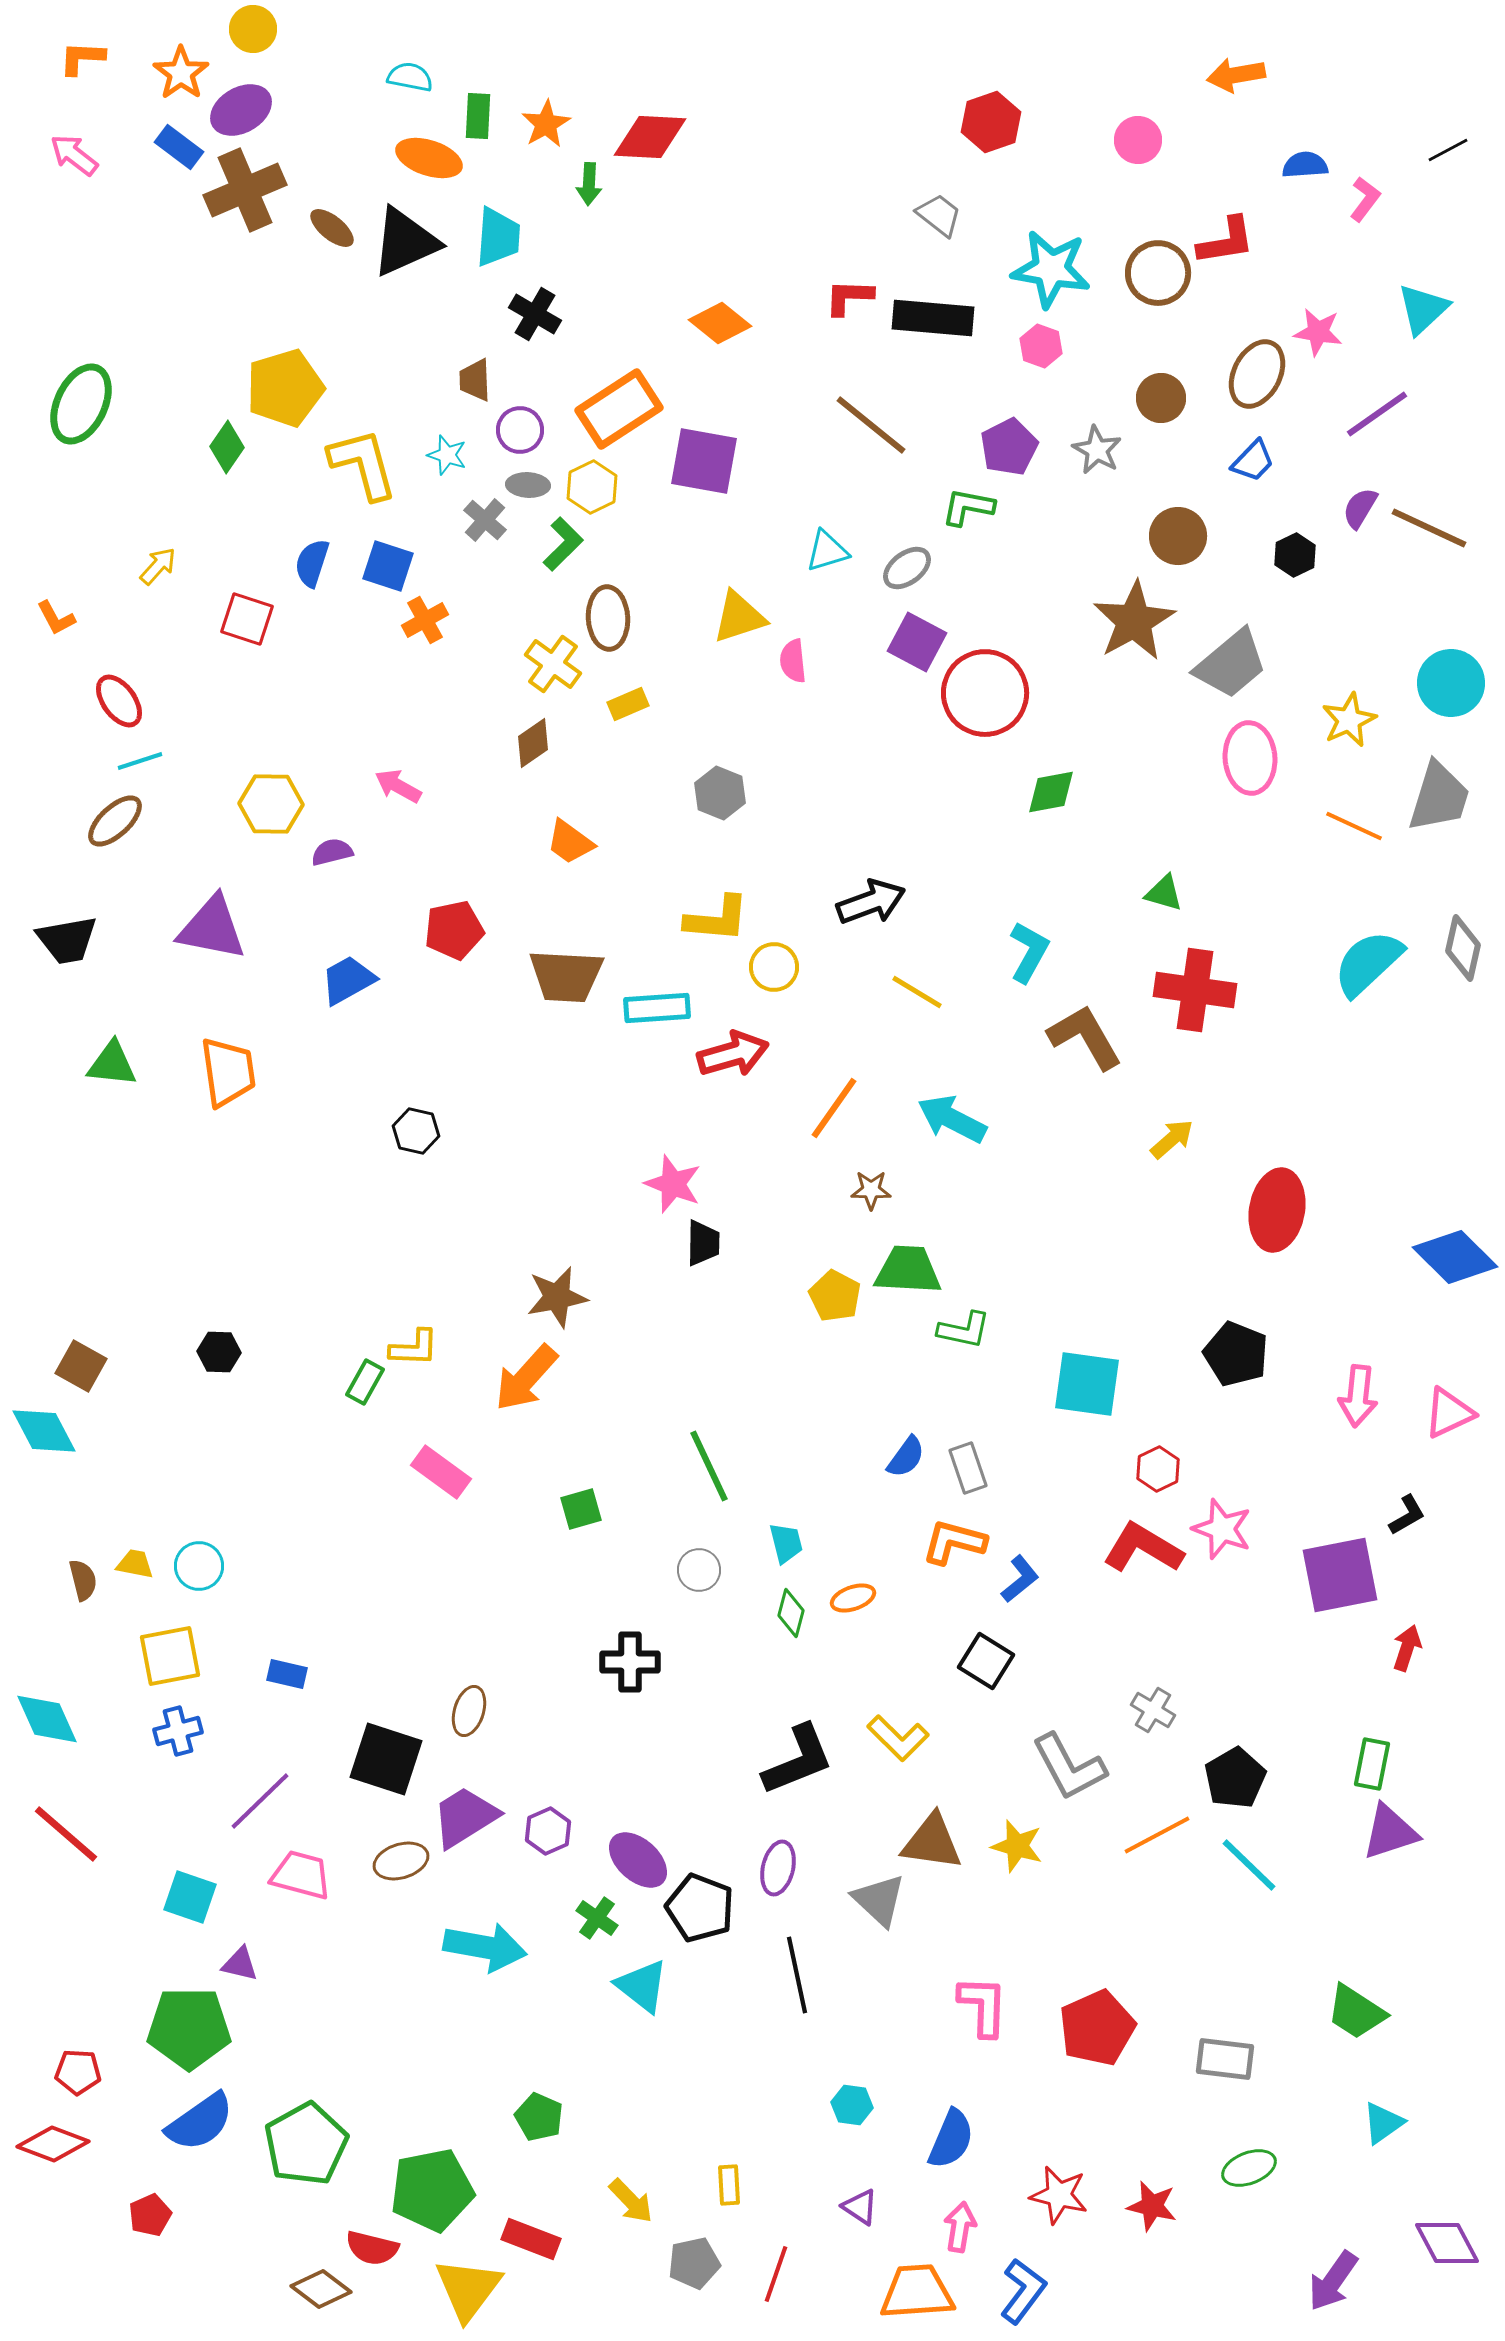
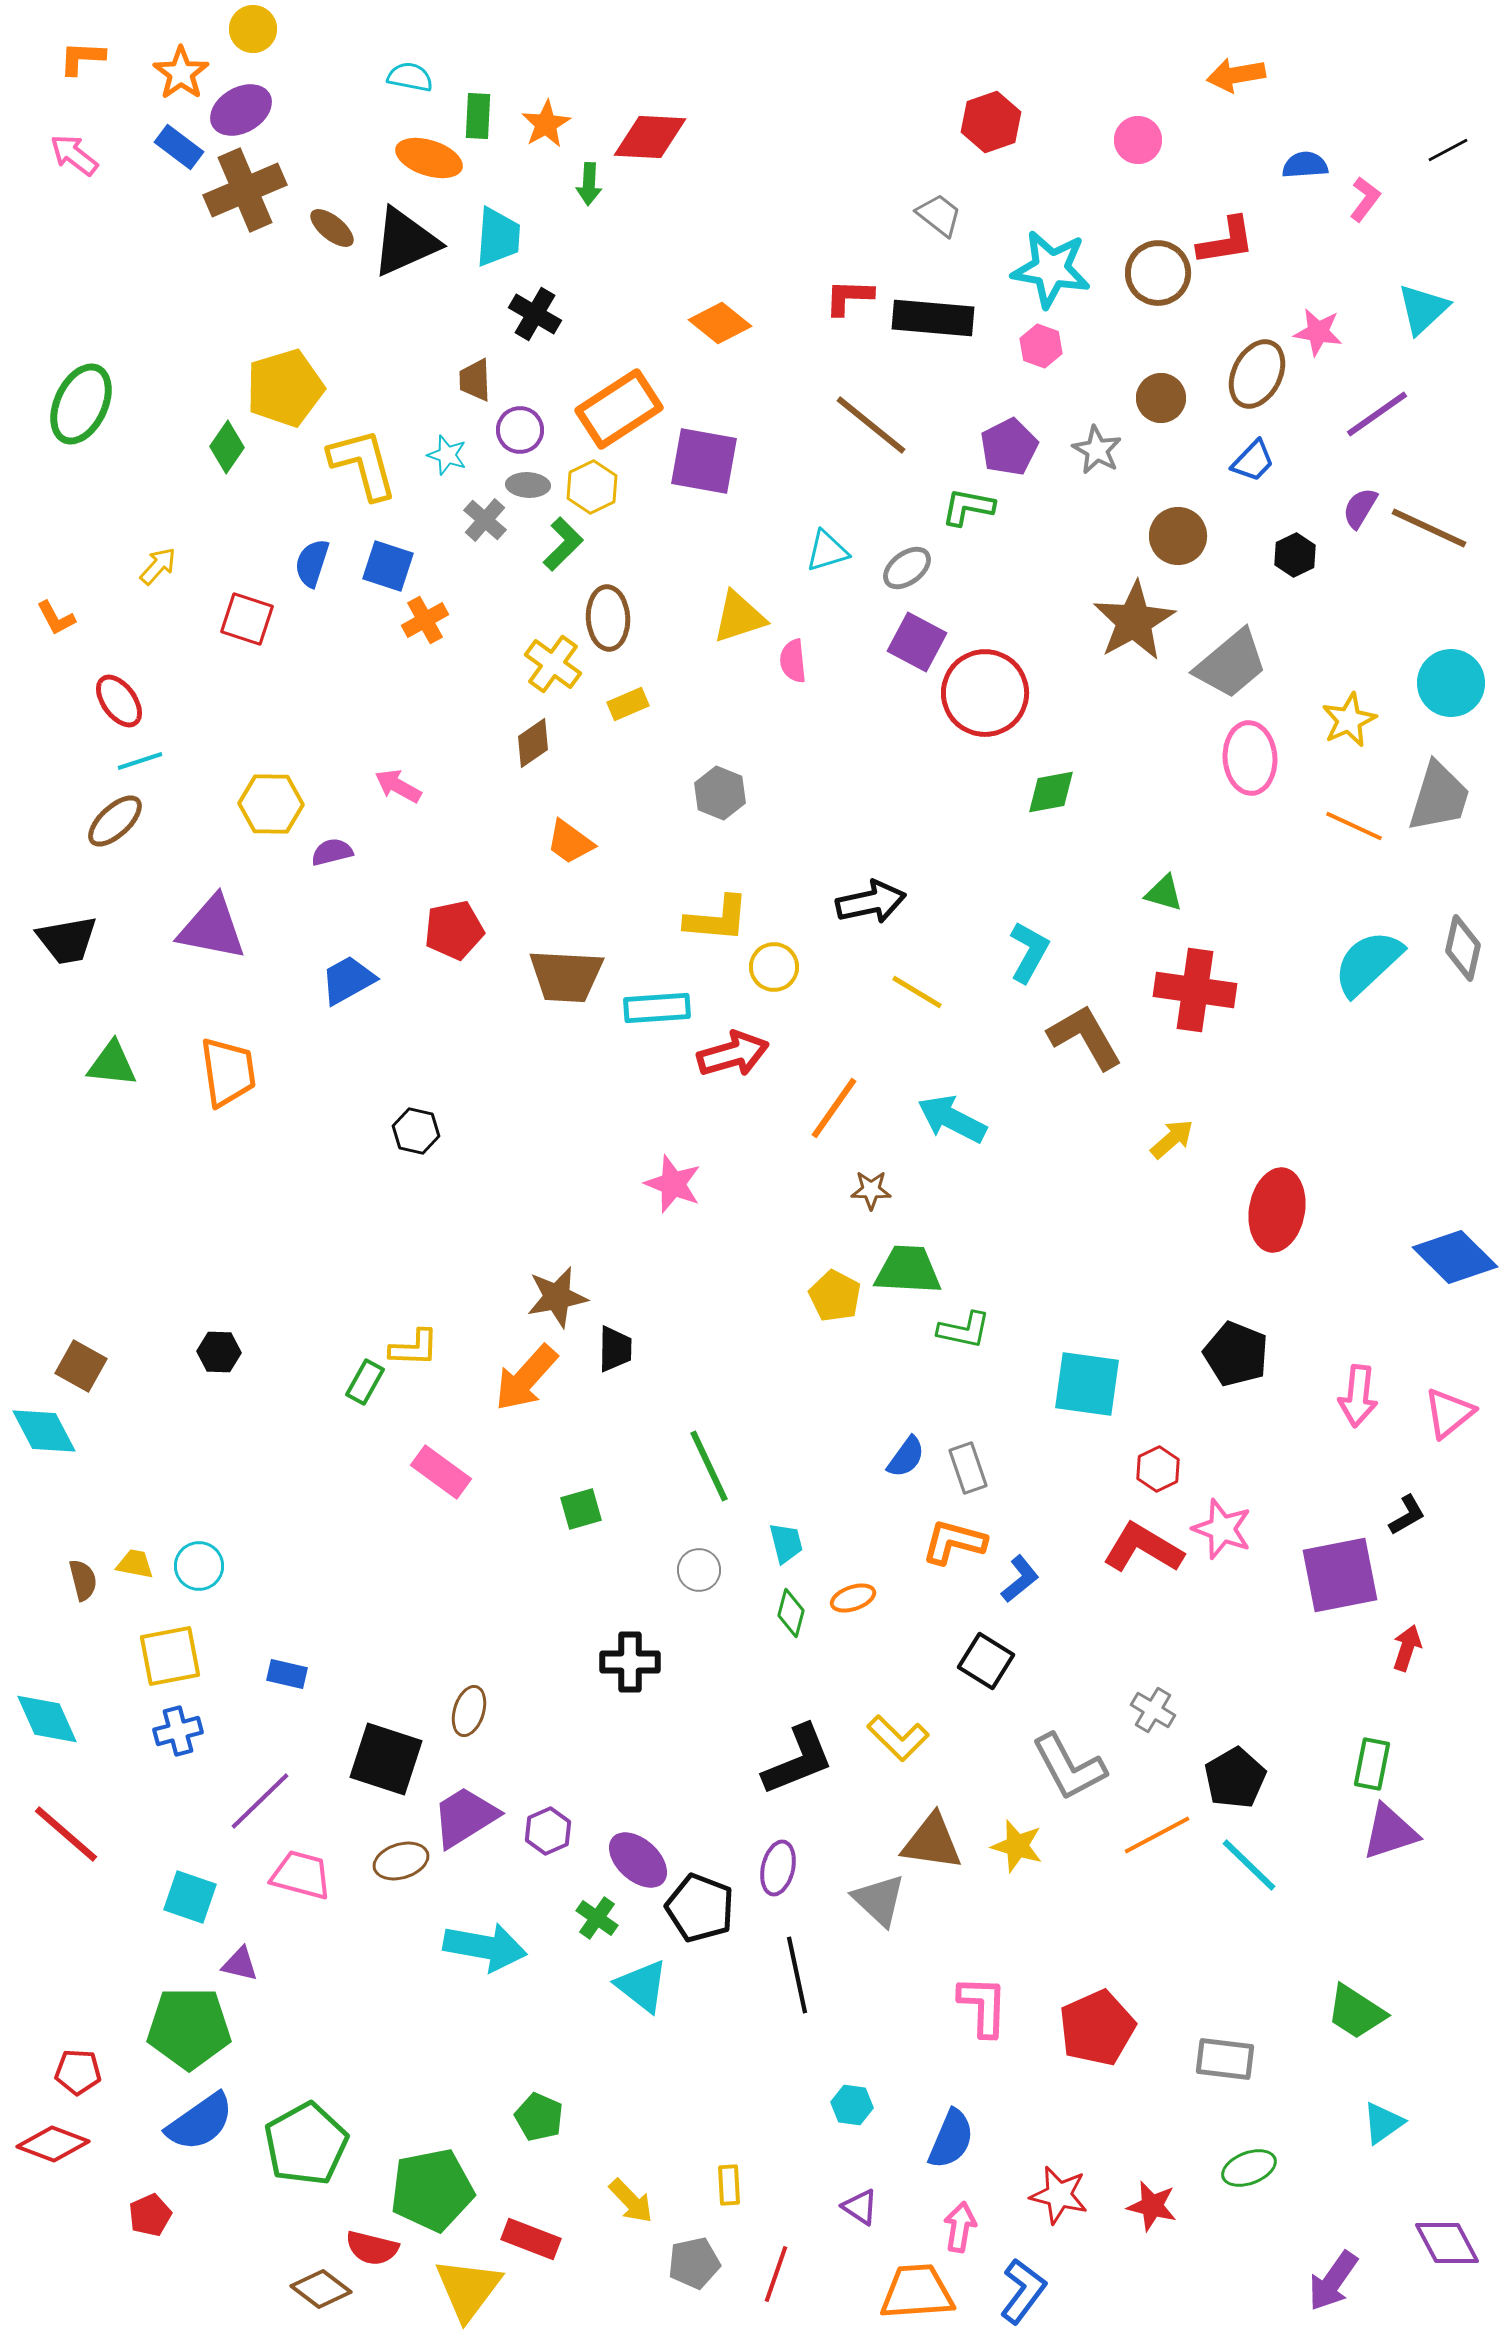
black arrow at (871, 902): rotated 8 degrees clockwise
black trapezoid at (703, 1243): moved 88 px left, 106 px down
pink triangle at (1449, 1413): rotated 14 degrees counterclockwise
